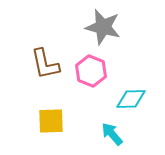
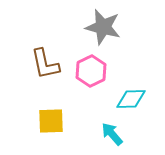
pink hexagon: rotated 12 degrees clockwise
